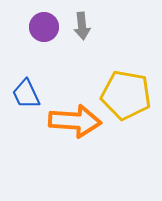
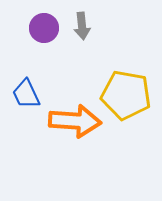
purple circle: moved 1 px down
